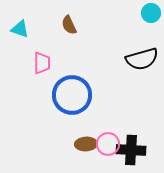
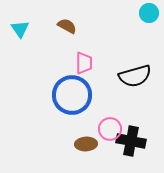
cyan circle: moved 2 px left
brown semicircle: moved 2 px left, 1 px down; rotated 144 degrees clockwise
cyan triangle: rotated 36 degrees clockwise
black semicircle: moved 7 px left, 17 px down
pink trapezoid: moved 42 px right
pink circle: moved 2 px right, 15 px up
black cross: moved 9 px up; rotated 8 degrees clockwise
